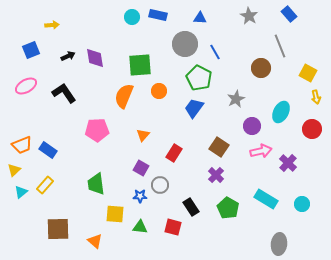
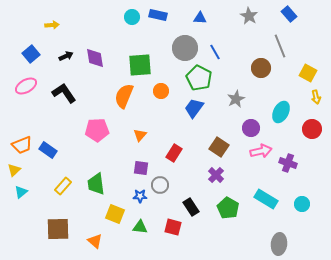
gray circle at (185, 44): moved 4 px down
blue square at (31, 50): moved 4 px down; rotated 18 degrees counterclockwise
black arrow at (68, 56): moved 2 px left
orange circle at (159, 91): moved 2 px right
purple circle at (252, 126): moved 1 px left, 2 px down
orange triangle at (143, 135): moved 3 px left
purple cross at (288, 163): rotated 24 degrees counterclockwise
purple square at (141, 168): rotated 21 degrees counterclockwise
yellow rectangle at (45, 185): moved 18 px right, 1 px down
yellow square at (115, 214): rotated 18 degrees clockwise
